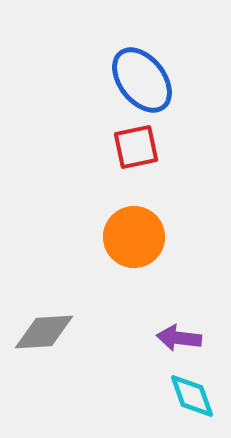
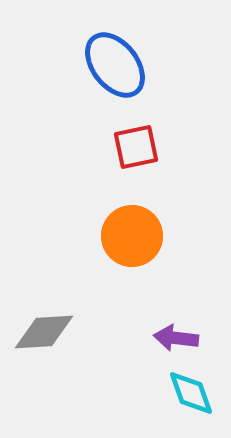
blue ellipse: moved 27 px left, 15 px up
orange circle: moved 2 px left, 1 px up
purple arrow: moved 3 px left
cyan diamond: moved 1 px left, 3 px up
